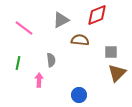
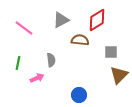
red diamond: moved 5 px down; rotated 10 degrees counterclockwise
brown triangle: moved 2 px right, 2 px down
pink arrow: moved 2 px left, 2 px up; rotated 64 degrees clockwise
